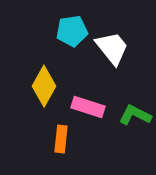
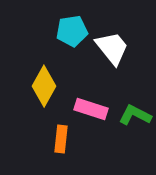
pink rectangle: moved 3 px right, 2 px down
